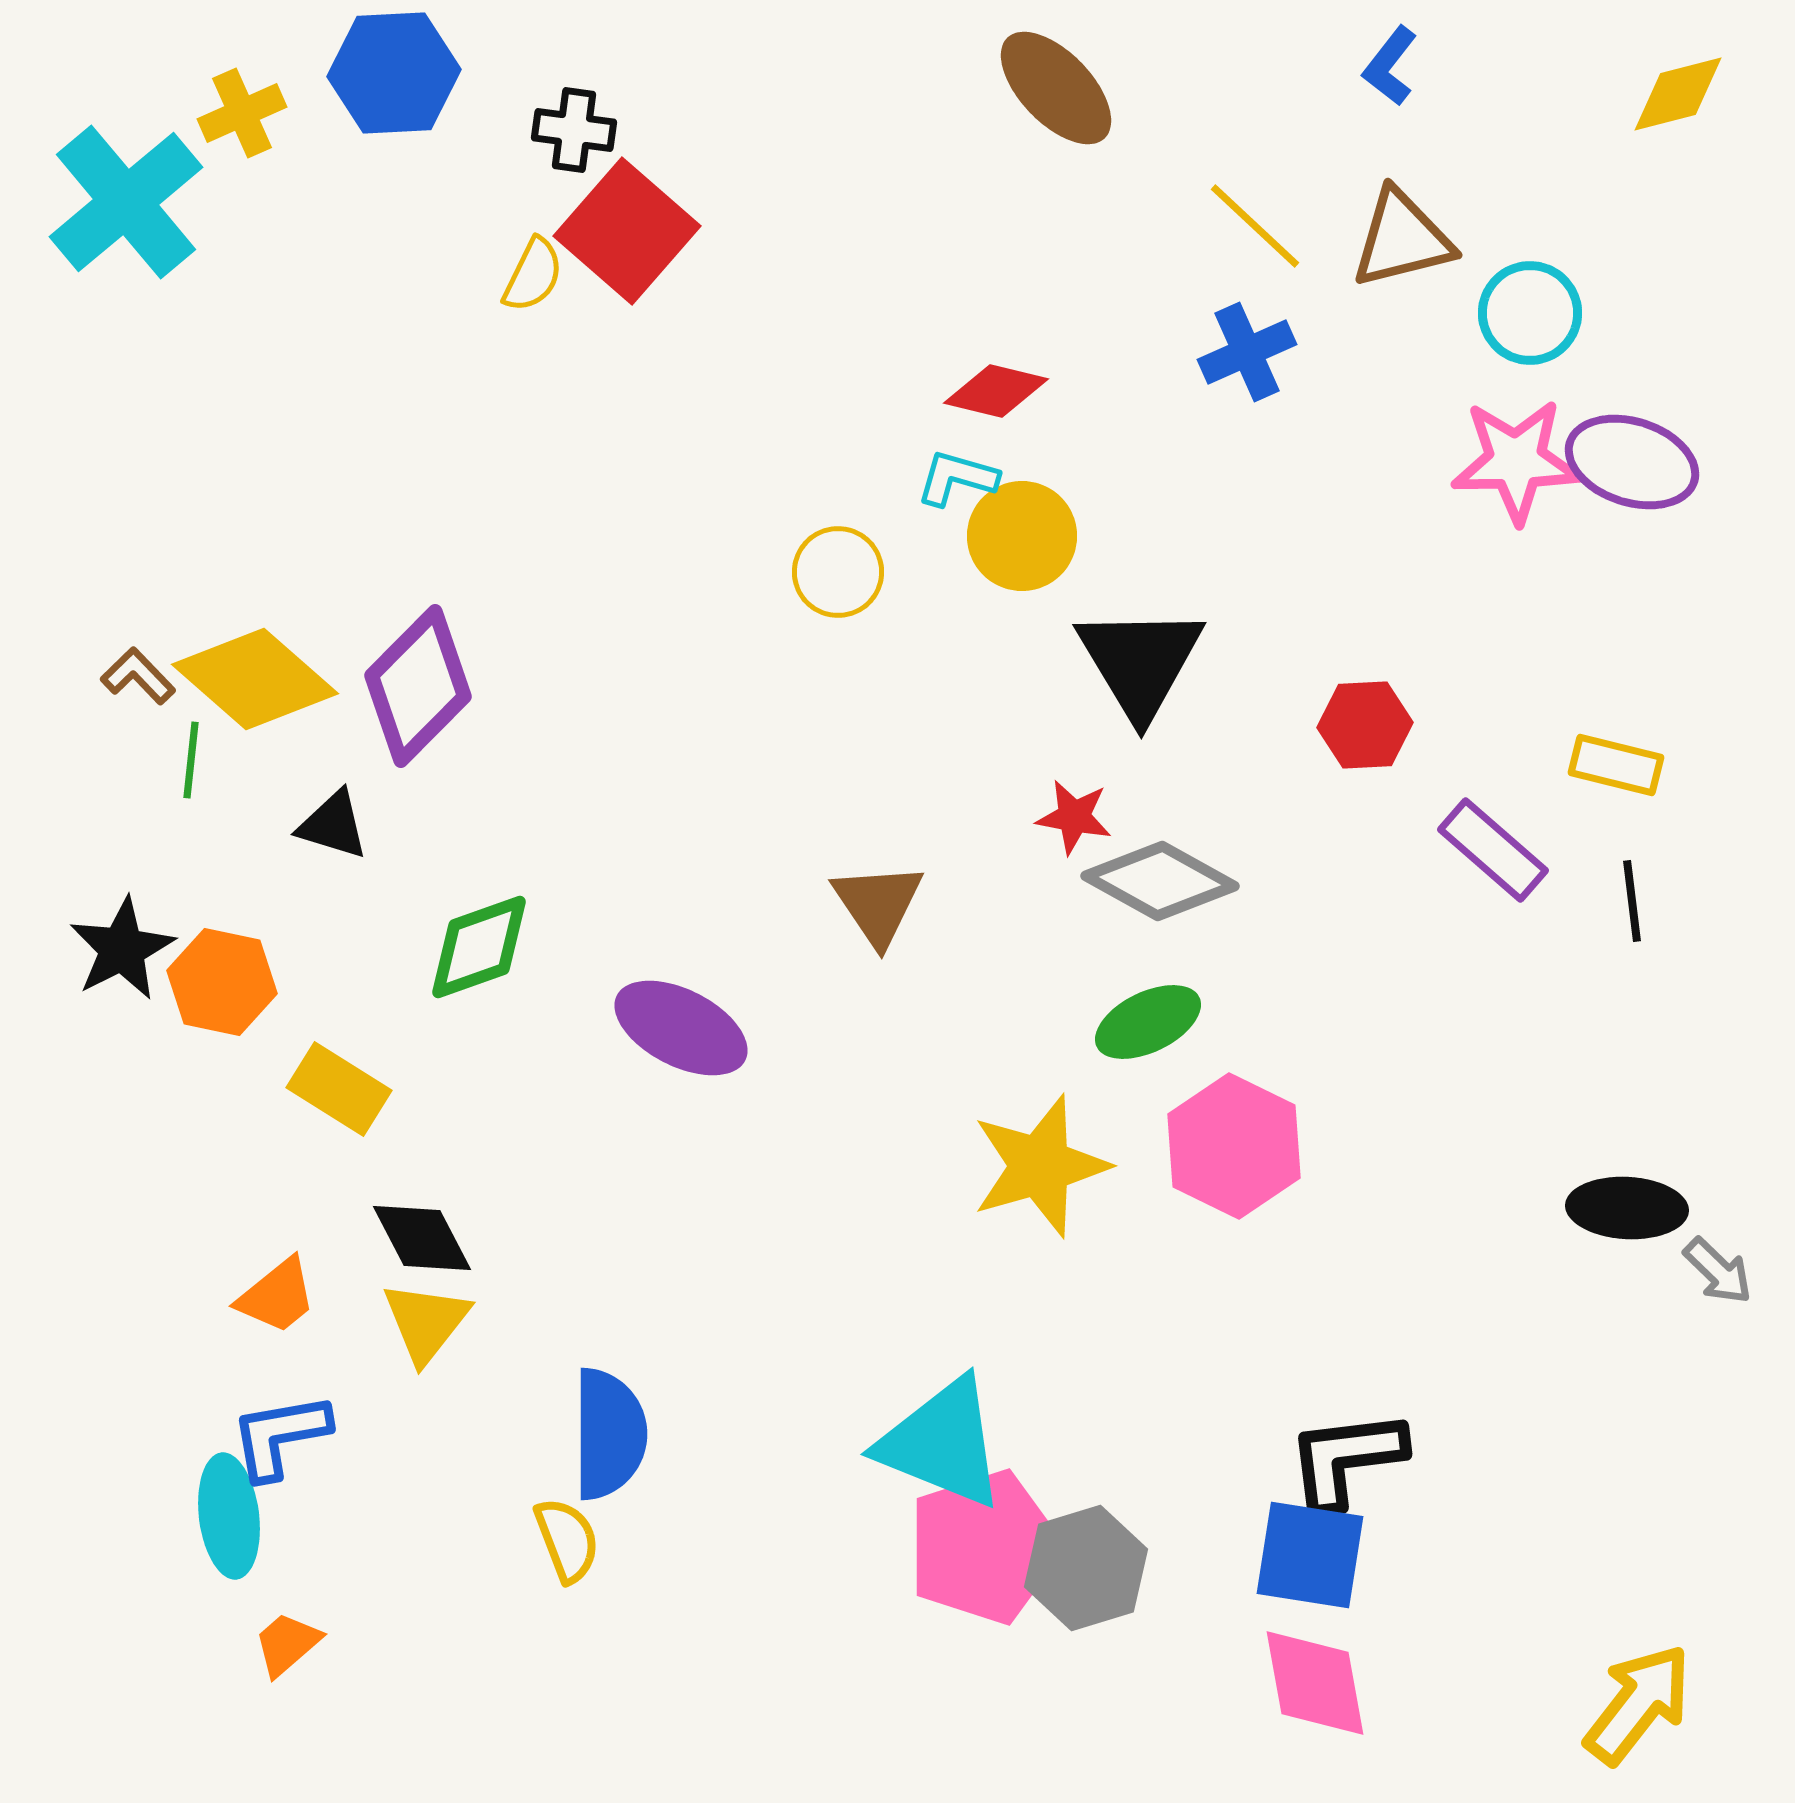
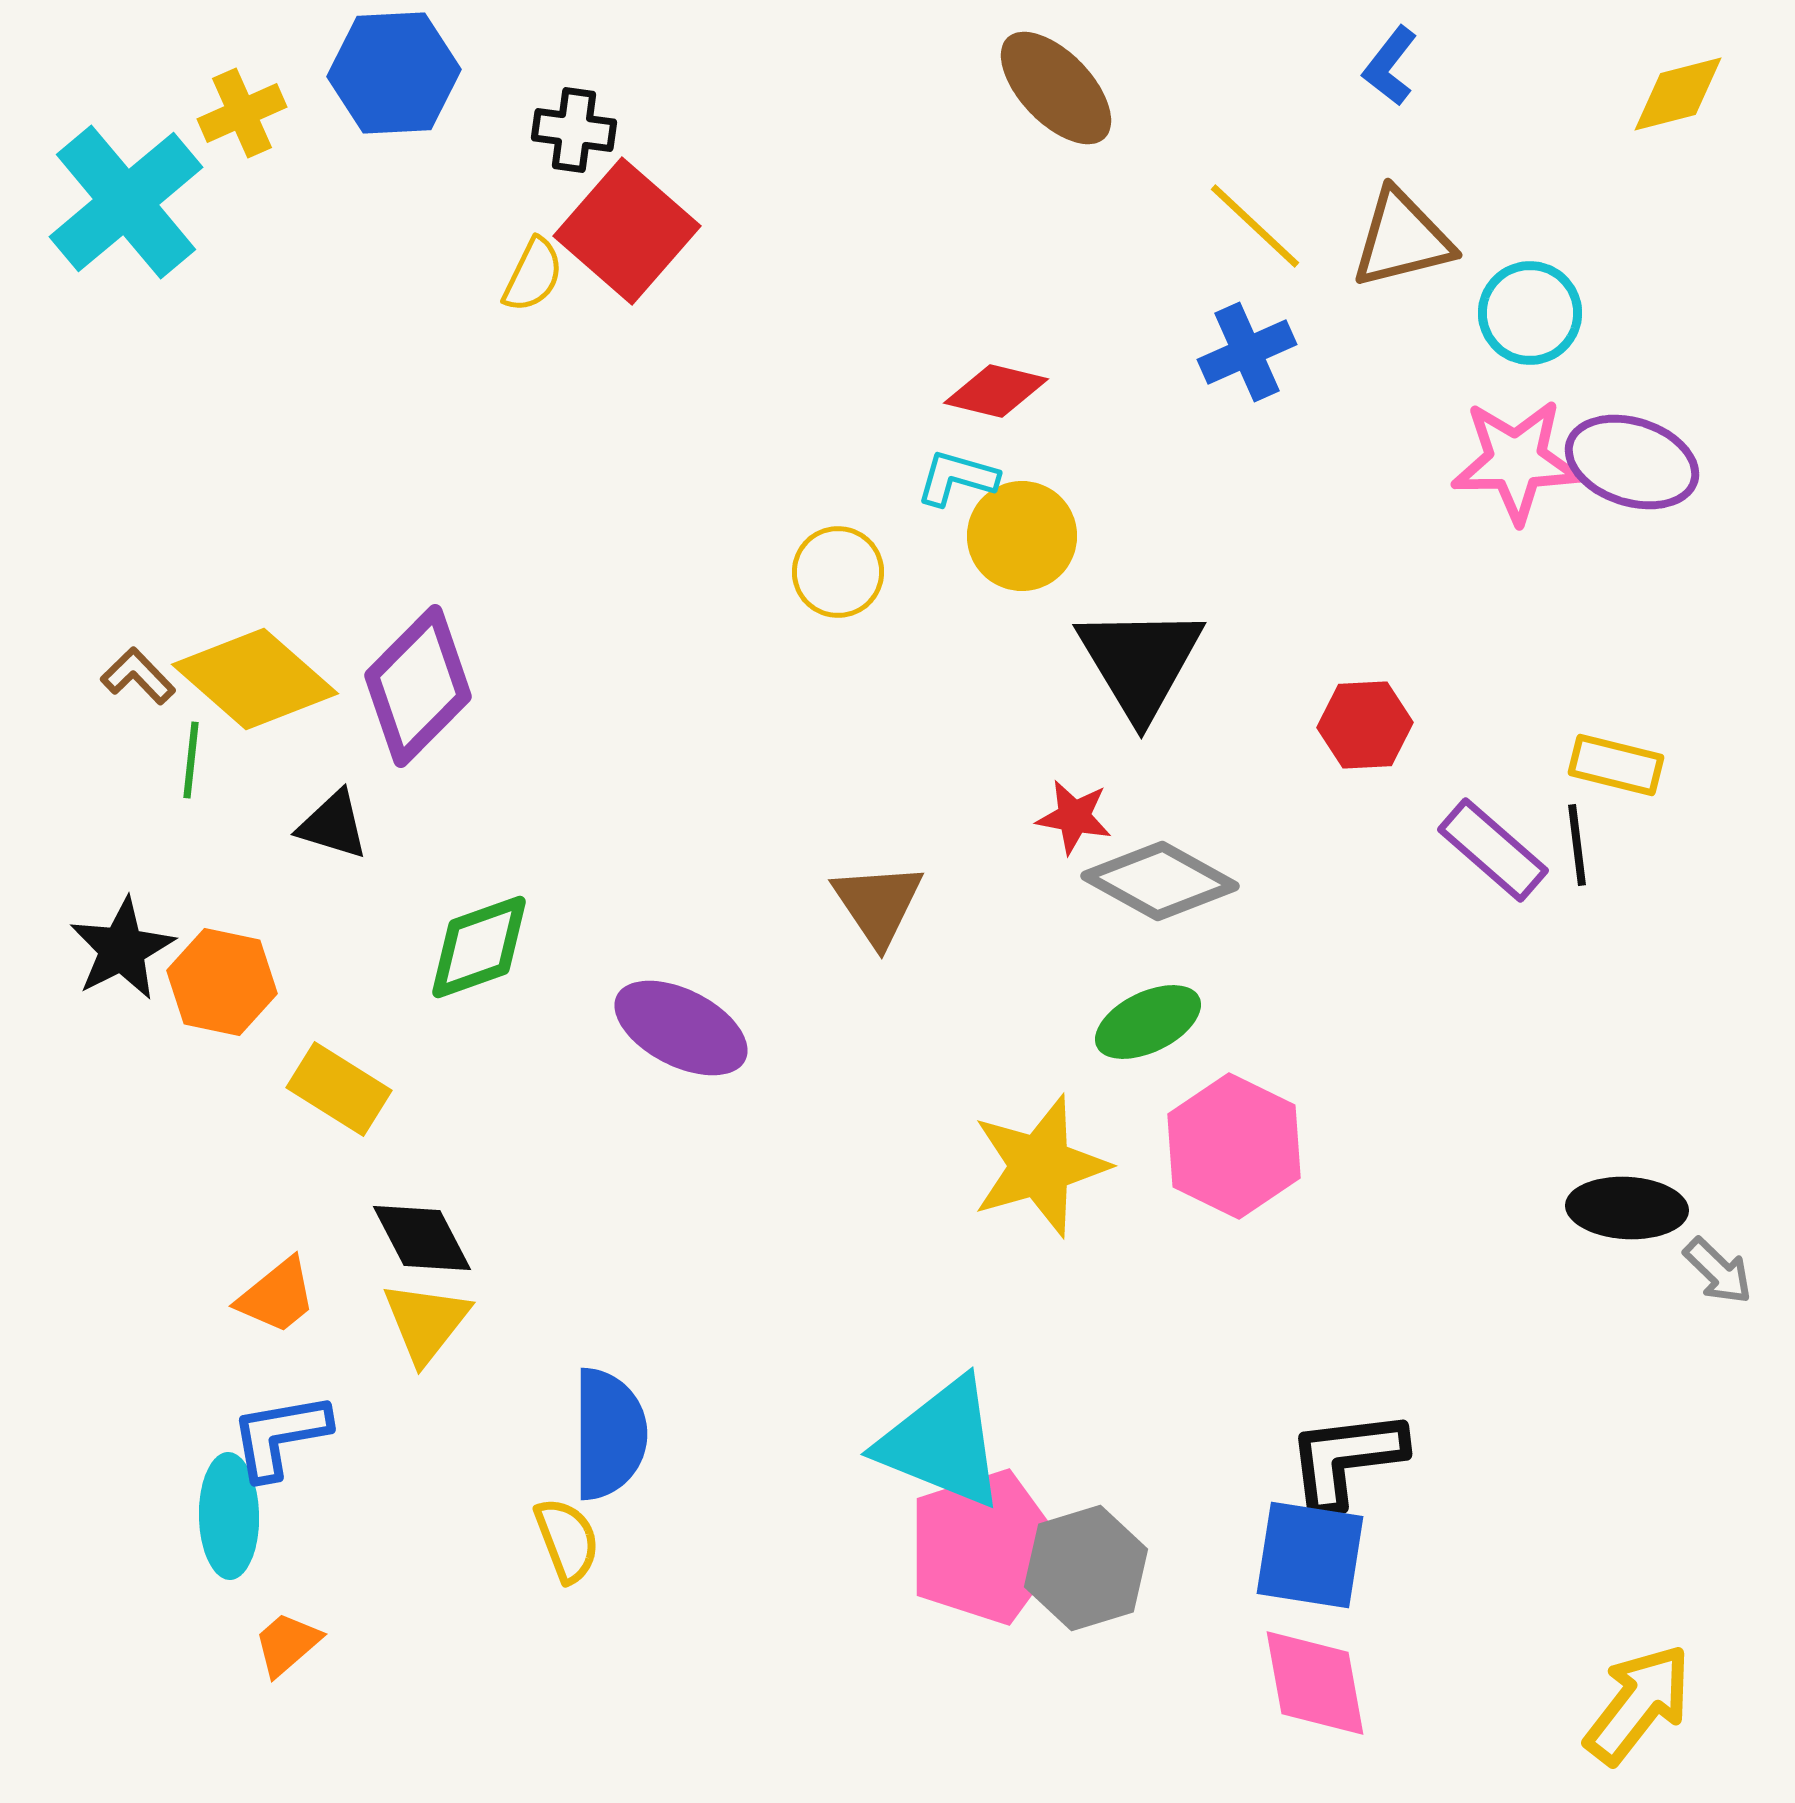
black line at (1632, 901): moved 55 px left, 56 px up
cyan ellipse at (229, 1516): rotated 6 degrees clockwise
